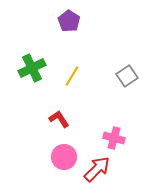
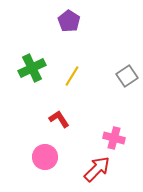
pink circle: moved 19 px left
